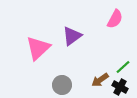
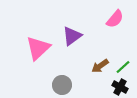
pink semicircle: rotated 12 degrees clockwise
brown arrow: moved 14 px up
